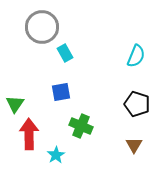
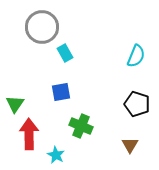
brown triangle: moved 4 px left
cyan star: rotated 12 degrees counterclockwise
